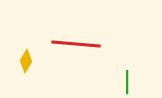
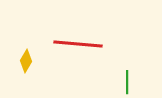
red line: moved 2 px right
